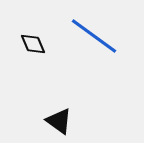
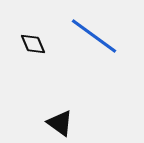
black triangle: moved 1 px right, 2 px down
